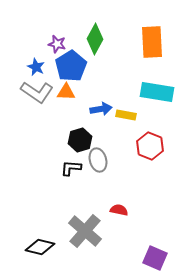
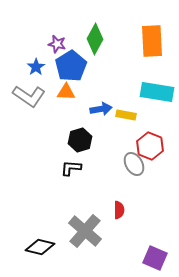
orange rectangle: moved 1 px up
blue star: rotated 12 degrees clockwise
gray L-shape: moved 8 px left, 4 px down
gray ellipse: moved 36 px right, 4 px down; rotated 15 degrees counterclockwise
red semicircle: rotated 78 degrees clockwise
